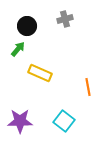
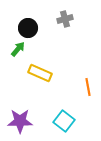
black circle: moved 1 px right, 2 px down
